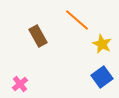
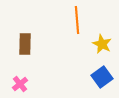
orange line: rotated 44 degrees clockwise
brown rectangle: moved 13 px left, 8 px down; rotated 30 degrees clockwise
